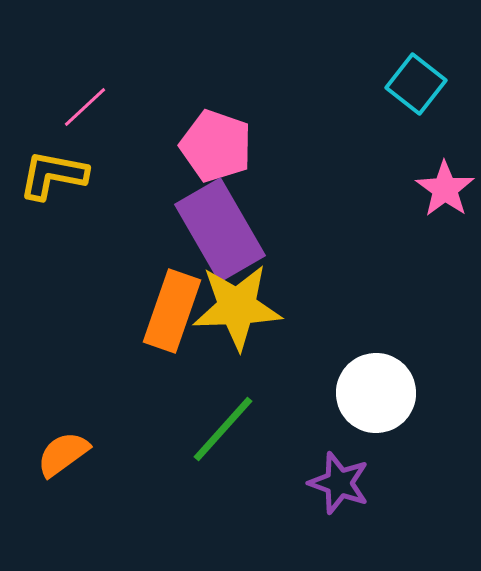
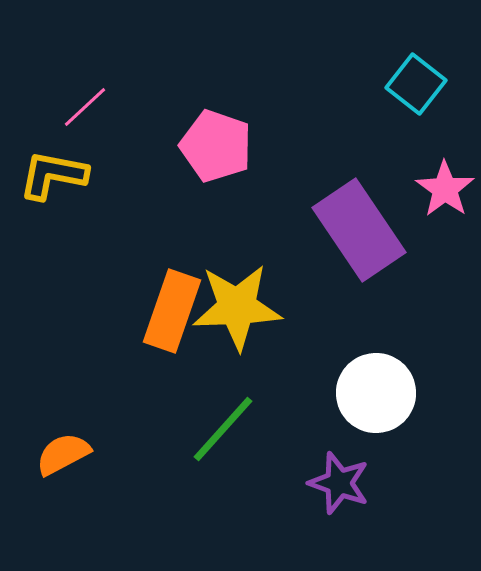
purple rectangle: moved 139 px right; rotated 4 degrees counterclockwise
orange semicircle: rotated 8 degrees clockwise
